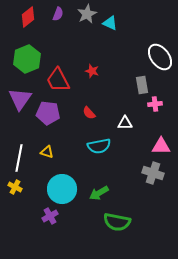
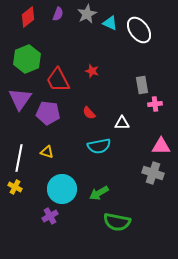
white ellipse: moved 21 px left, 27 px up
white triangle: moved 3 px left
